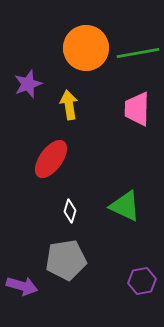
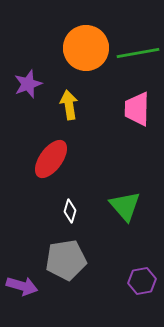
green triangle: rotated 24 degrees clockwise
